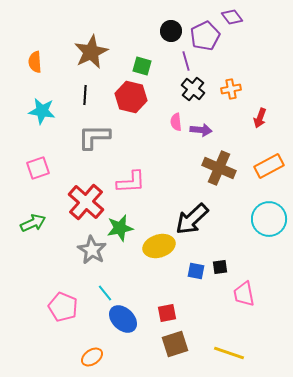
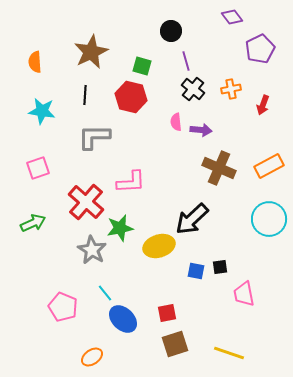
purple pentagon: moved 55 px right, 13 px down
red arrow: moved 3 px right, 13 px up
